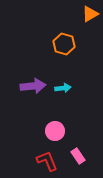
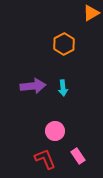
orange triangle: moved 1 px right, 1 px up
orange hexagon: rotated 15 degrees clockwise
cyan arrow: rotated 91 degrees clockwise
red L-shape: moved 2 px left, 2 px up
